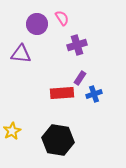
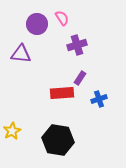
blue cross: moved 5 px right, 5 px down
